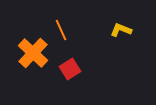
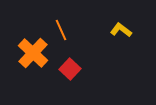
yellow L-shape: rotated 15 degrees clockwise
red square: rotated 15 degrees counterclockwise
